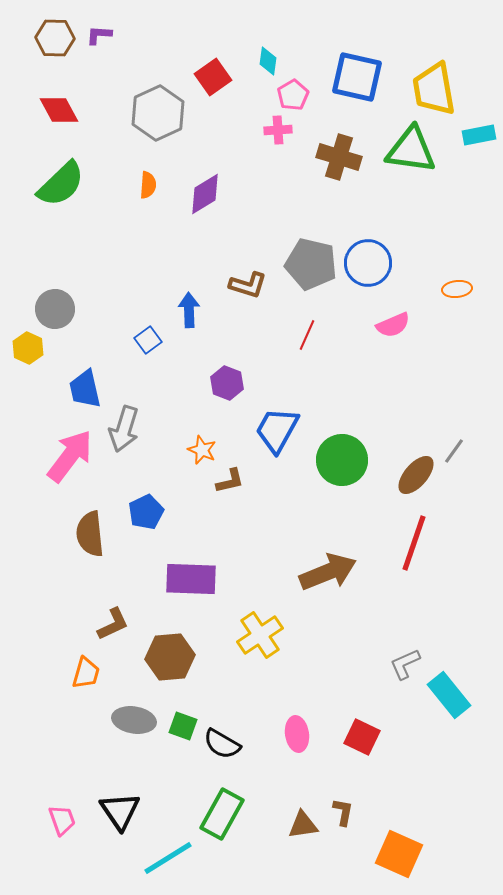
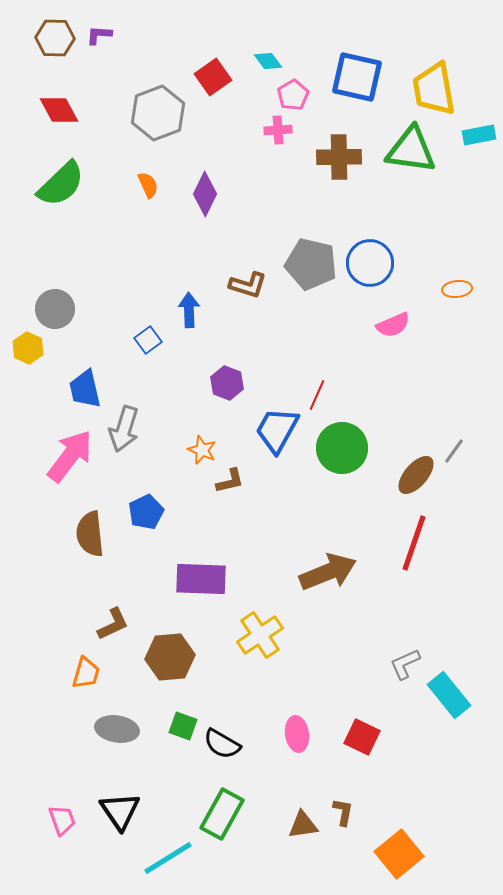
cyan diamond at (268, 61): rotated 44 degrees counterclockwise
gray hexagon at (158, 113): rotated 4 degrees clockwise
brown cross at (339, 157): rotated 18 degrees counterclockwise
orange semicircle at (148, 185): rotated 28 degrees counterclockwise
purple diamond at (205, 194): rotated 33 degrees counterclockwise
blue circle at (368, 263): moved 2 px right
red line at (307, 335): moved 10 px right, 60 px down
green circle at (342, 460): moved 12 px up
purple rectangle at (191, 579): moved 10 px right
gray ellipse at (134, 720): moved 17 px left, 9 px down
orange square at (399, 854): rotated 27 degrees clockwise
